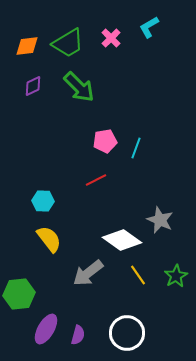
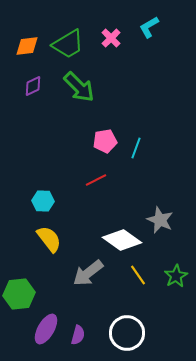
green trapezoid: moved 1 px down
